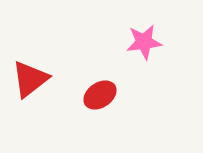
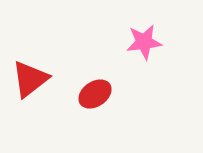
red ellipse: moved 5 px left, 1 px up
